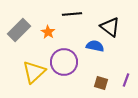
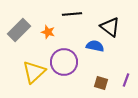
orange star: rotated 16 degrees counterclockwise
